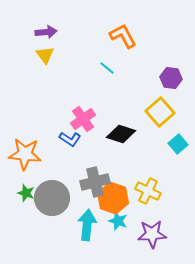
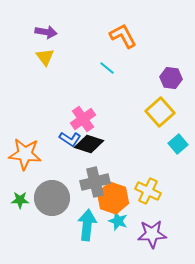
purple arrow: rotated 15 degrees clockwise
yellow triangle: moved 2 px down
black diamond: moved 32 px left, 10 px down
green star: moved 6 px left, 7 px down; rotated 18 degrees counterclockwise
